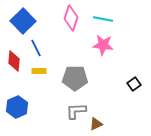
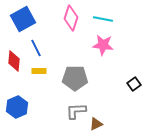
blue square: moved 2 px up; rotated 15 degrees clockwise
